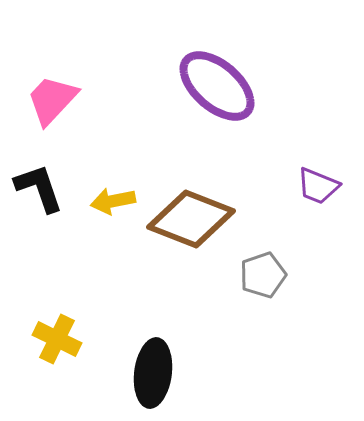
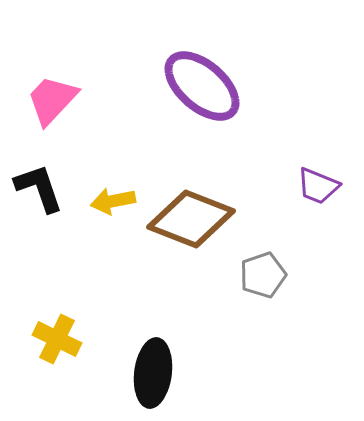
purple ellipse: moved 15 px left
